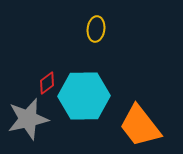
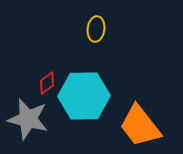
gray star: rotated 27 degrees clockwise
